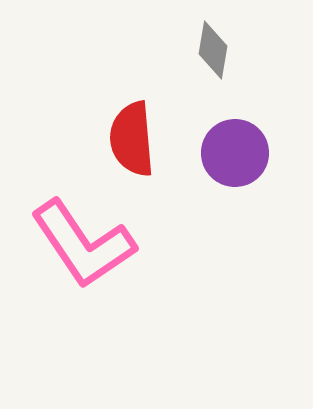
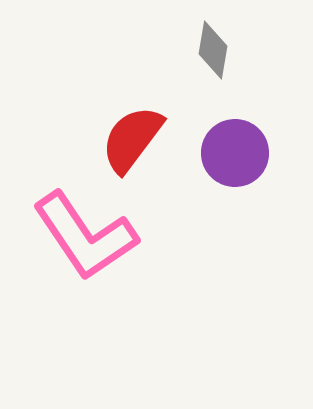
red semicircle: rotated 42 degrees clockwise
pink L-shape: moved 2 px right, 8 px up
